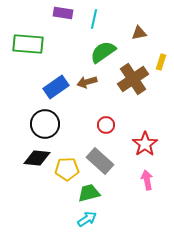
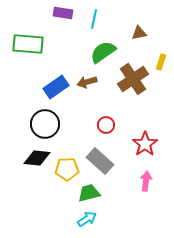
pink arrow: moved 1 px left, 1 px down; rotated 18 degrees clockwise
